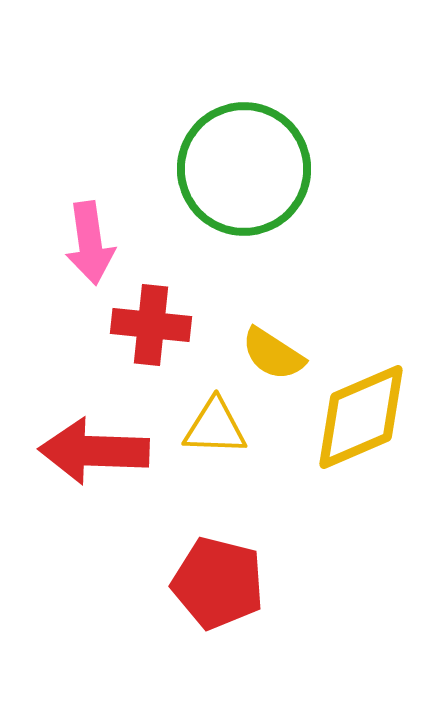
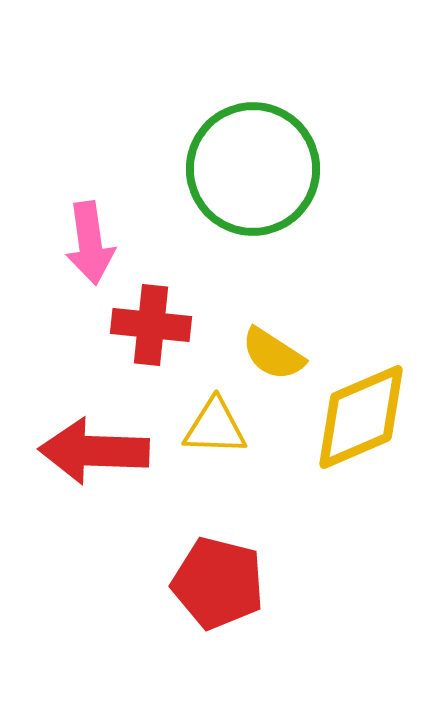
green circle: moved 9 px right
